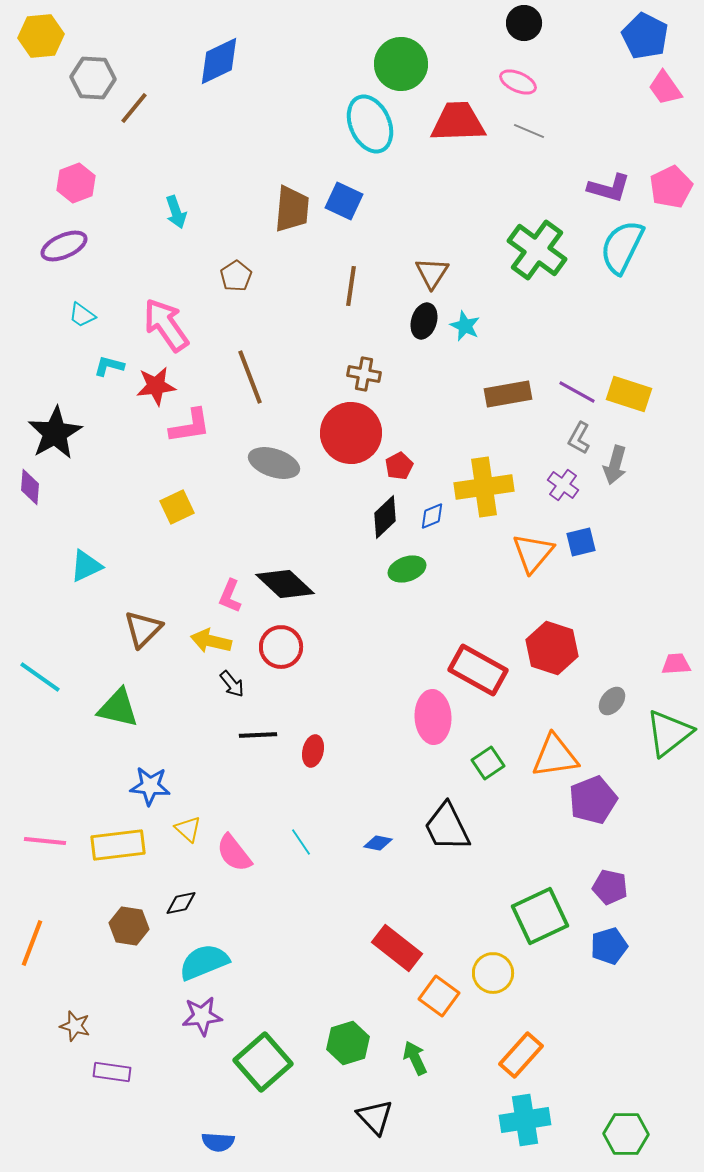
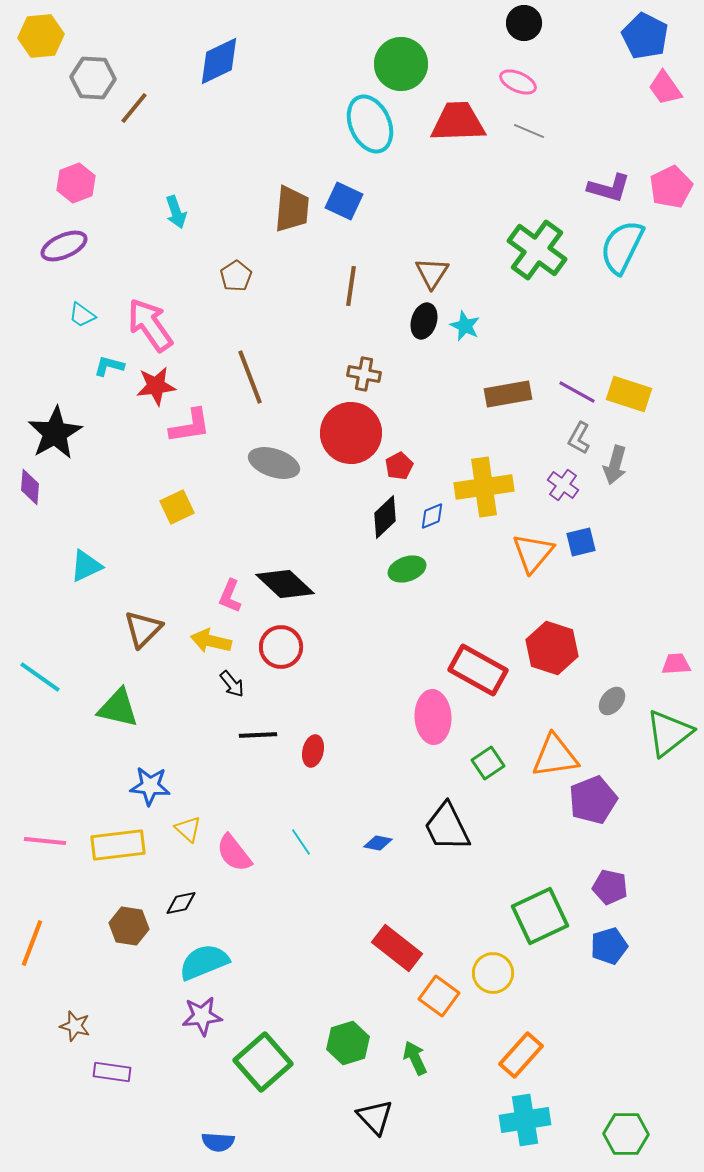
pink arrow at (166, 325): moved 16 px left
